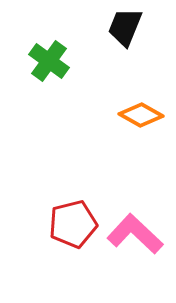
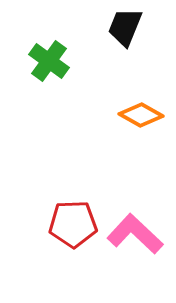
red pentagon: rotated 12 degrees clockwise
